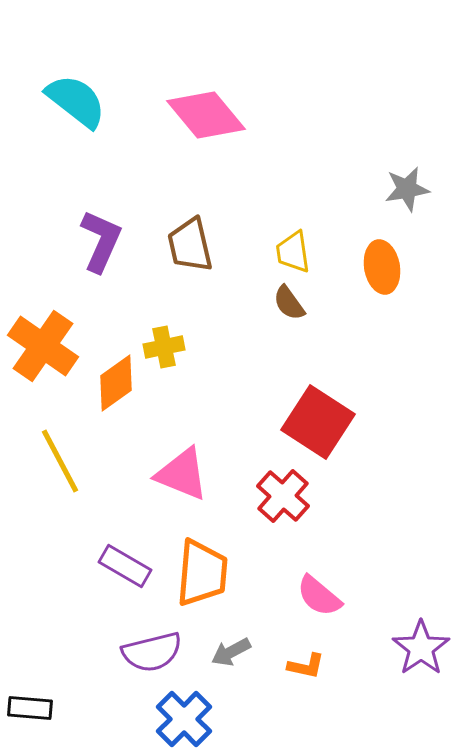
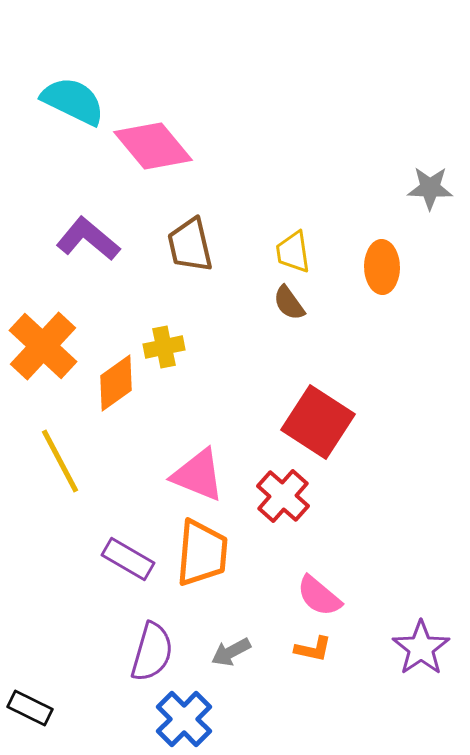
cyan semicircle: moved 3 px left; rotated 12 degrees counterclockwise
pink diamond: moved 53 px left, 31 px down
gray star: moved 23 px right, 1 px up; rotated 12 degrees clockwise
purple L-shape: moved 13 px left, 2 px up; rotated 74 degrees counterclockwise
orange ellipse: rotated 9 degrees clockwise
orange cross: rotated 8 degrees clockwise
pink triangle: moved 16 px right, 1 px down
purple rectangle: moved 3 px right, 7 px up
orange trapezoid: moved 20 px up
purple semicircle: rotated 60 degrees counterclockwise
orange L-shape: moved 7 px right, 17 px up
black rectangle: rotated 21 degrees clockwise
